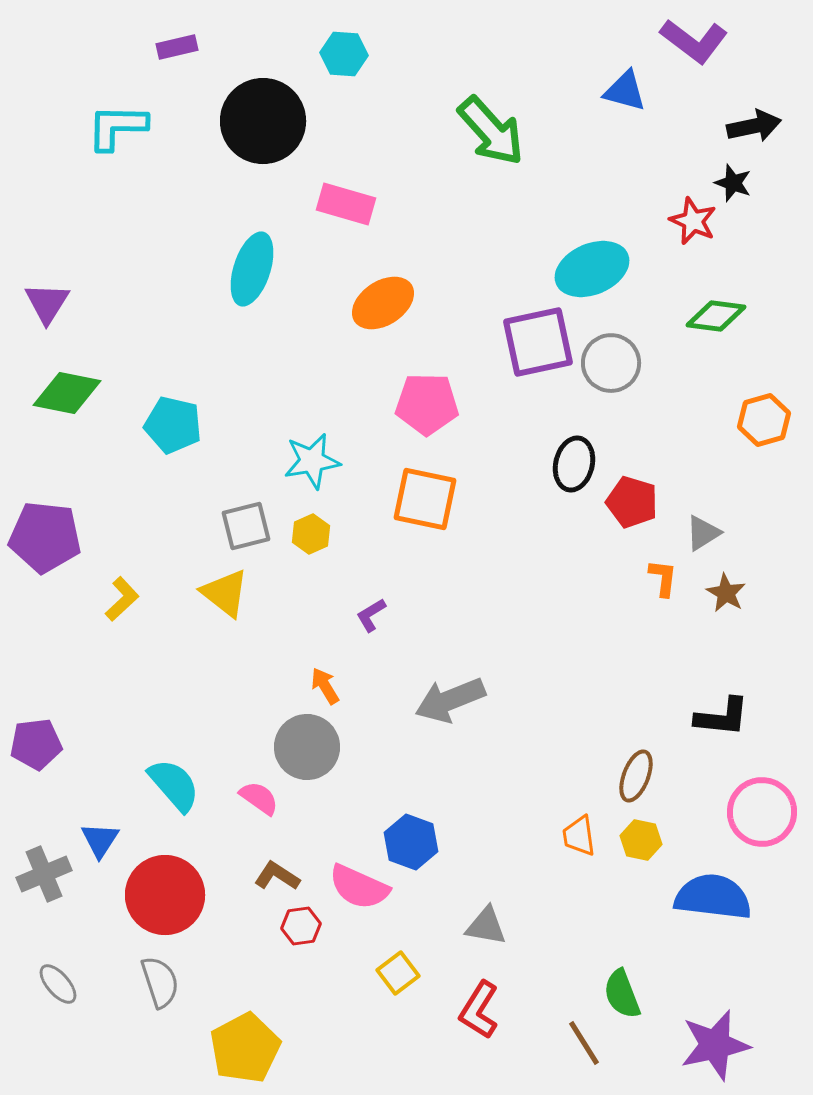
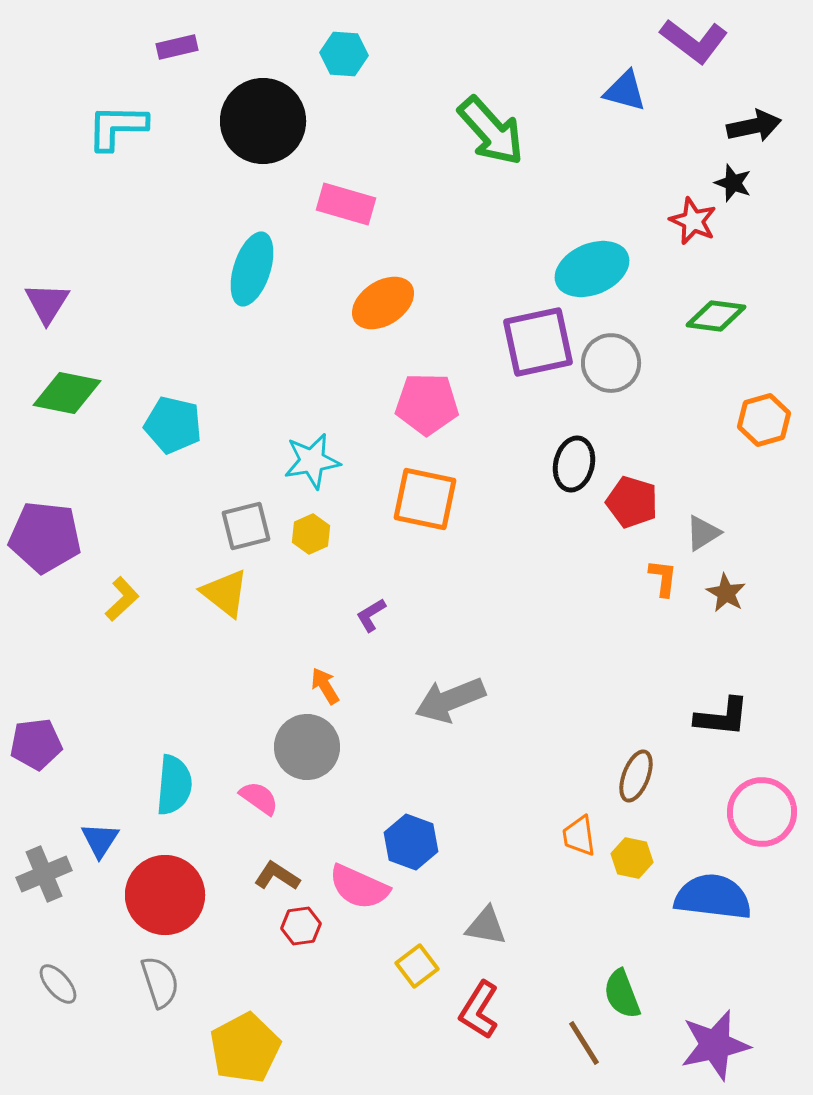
cyan semicircle at (174, 785): rotated 46 degrees clockwise
yellow hexagon at (641, 840): moved 9 px left, 18 px down
yellow square at (398, 973): moved 19 px right, 7 px up
